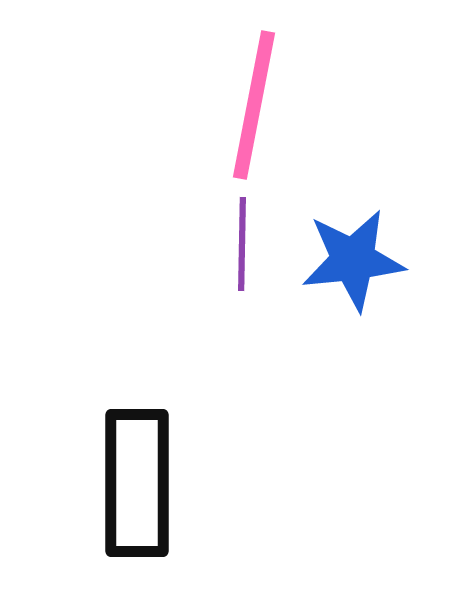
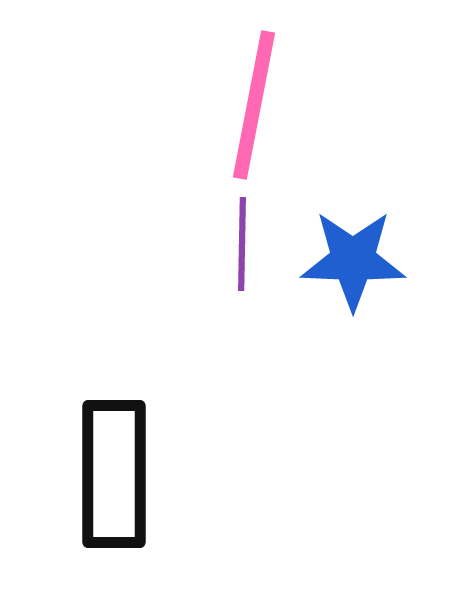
blue star: rotated 8 degrees clockwise
black rectangle: moved 23 px left, 9 px up
